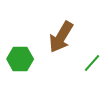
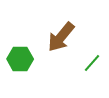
brown arrow: rotated 8 degrees clockwise
